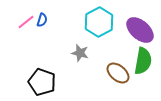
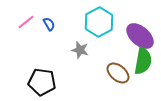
blue semicircle: moved 7 px right, 4 px down; rotated 48 degrees counterclockwise
purple ellipse: moved 6 px down
gray star: moved 3 px up
black pentagon: rotated 12 degrees counterclockwise
